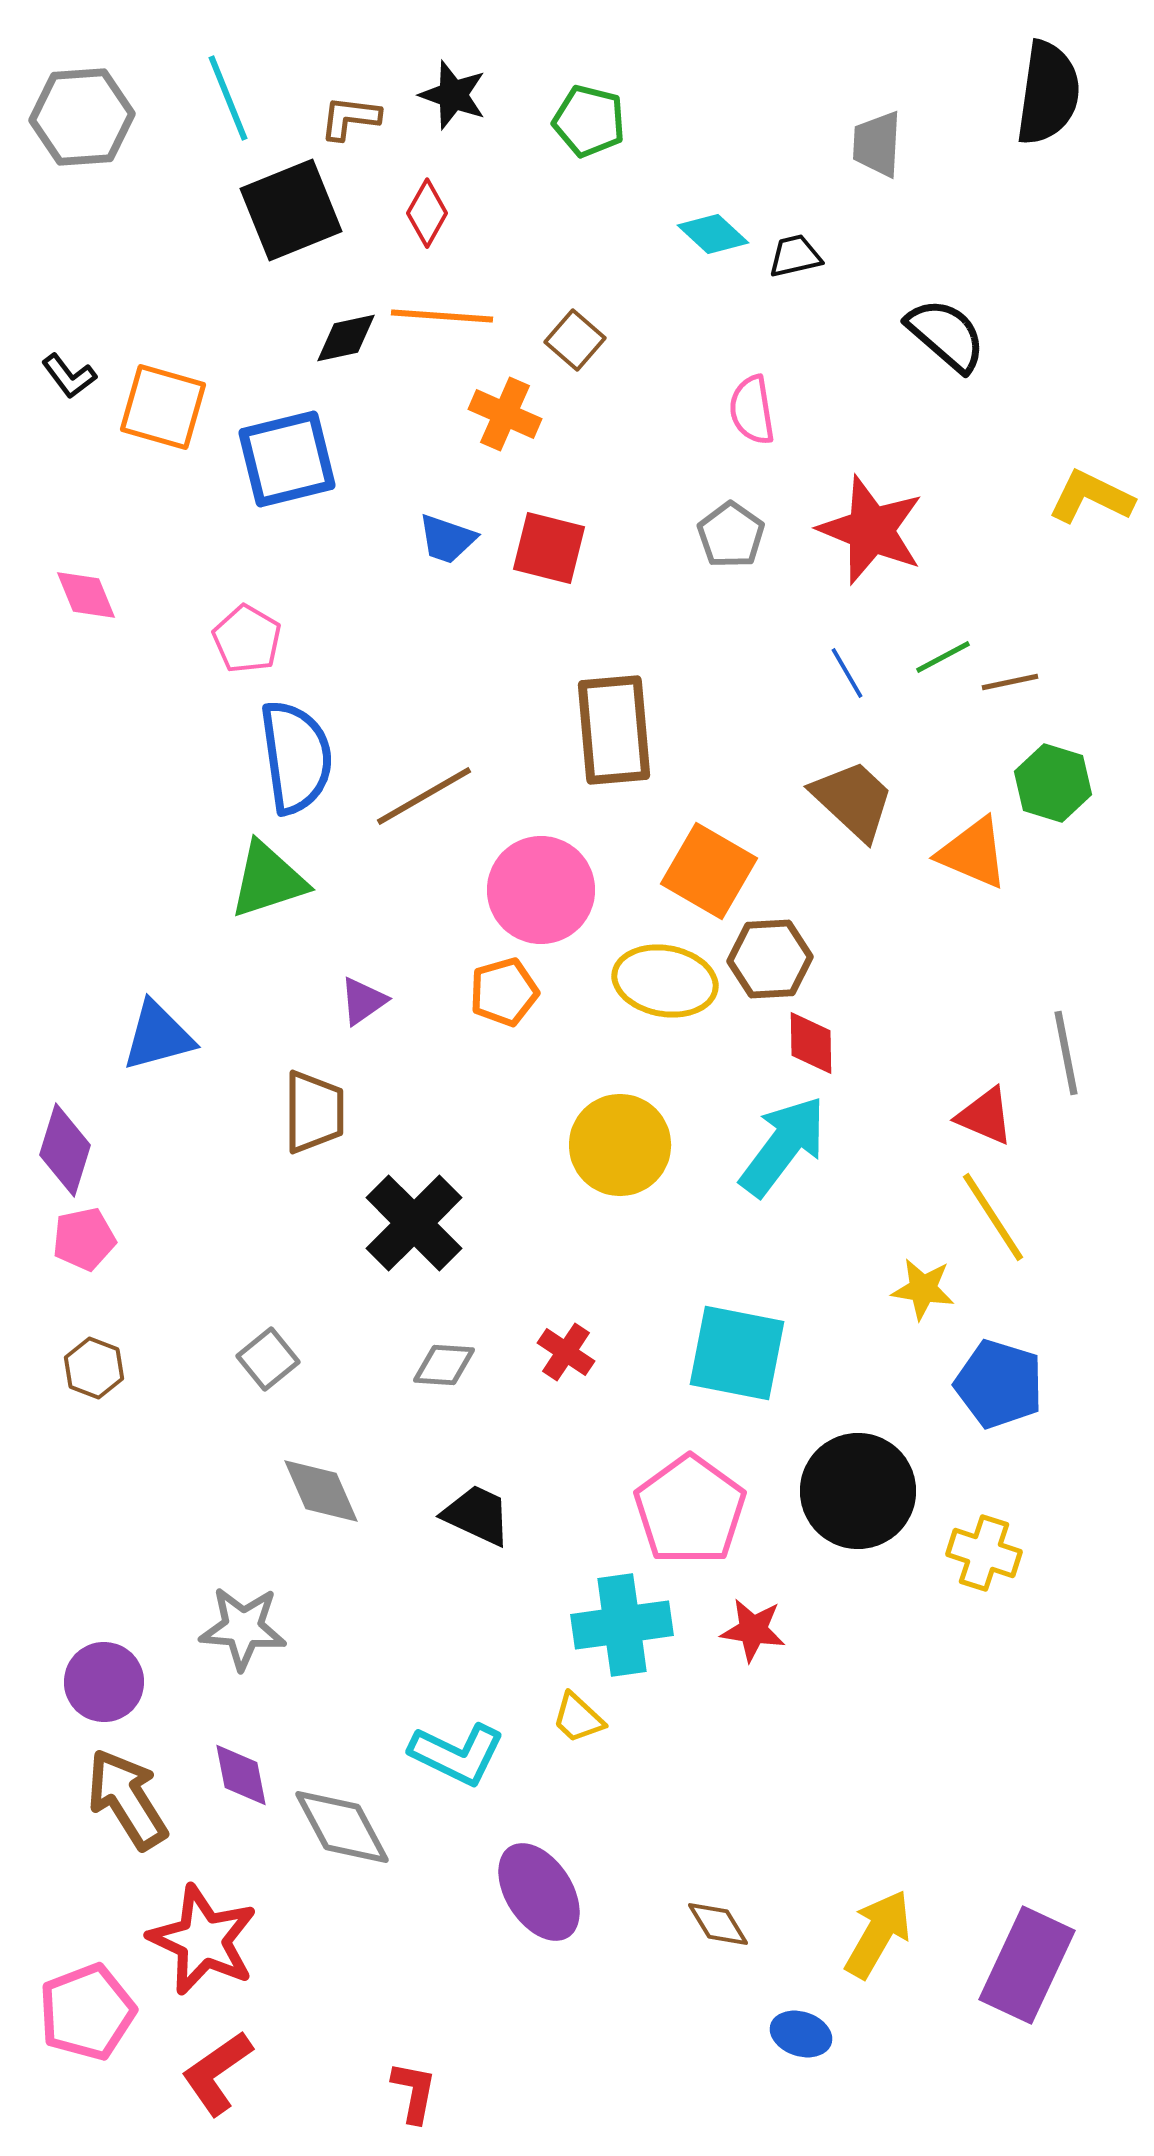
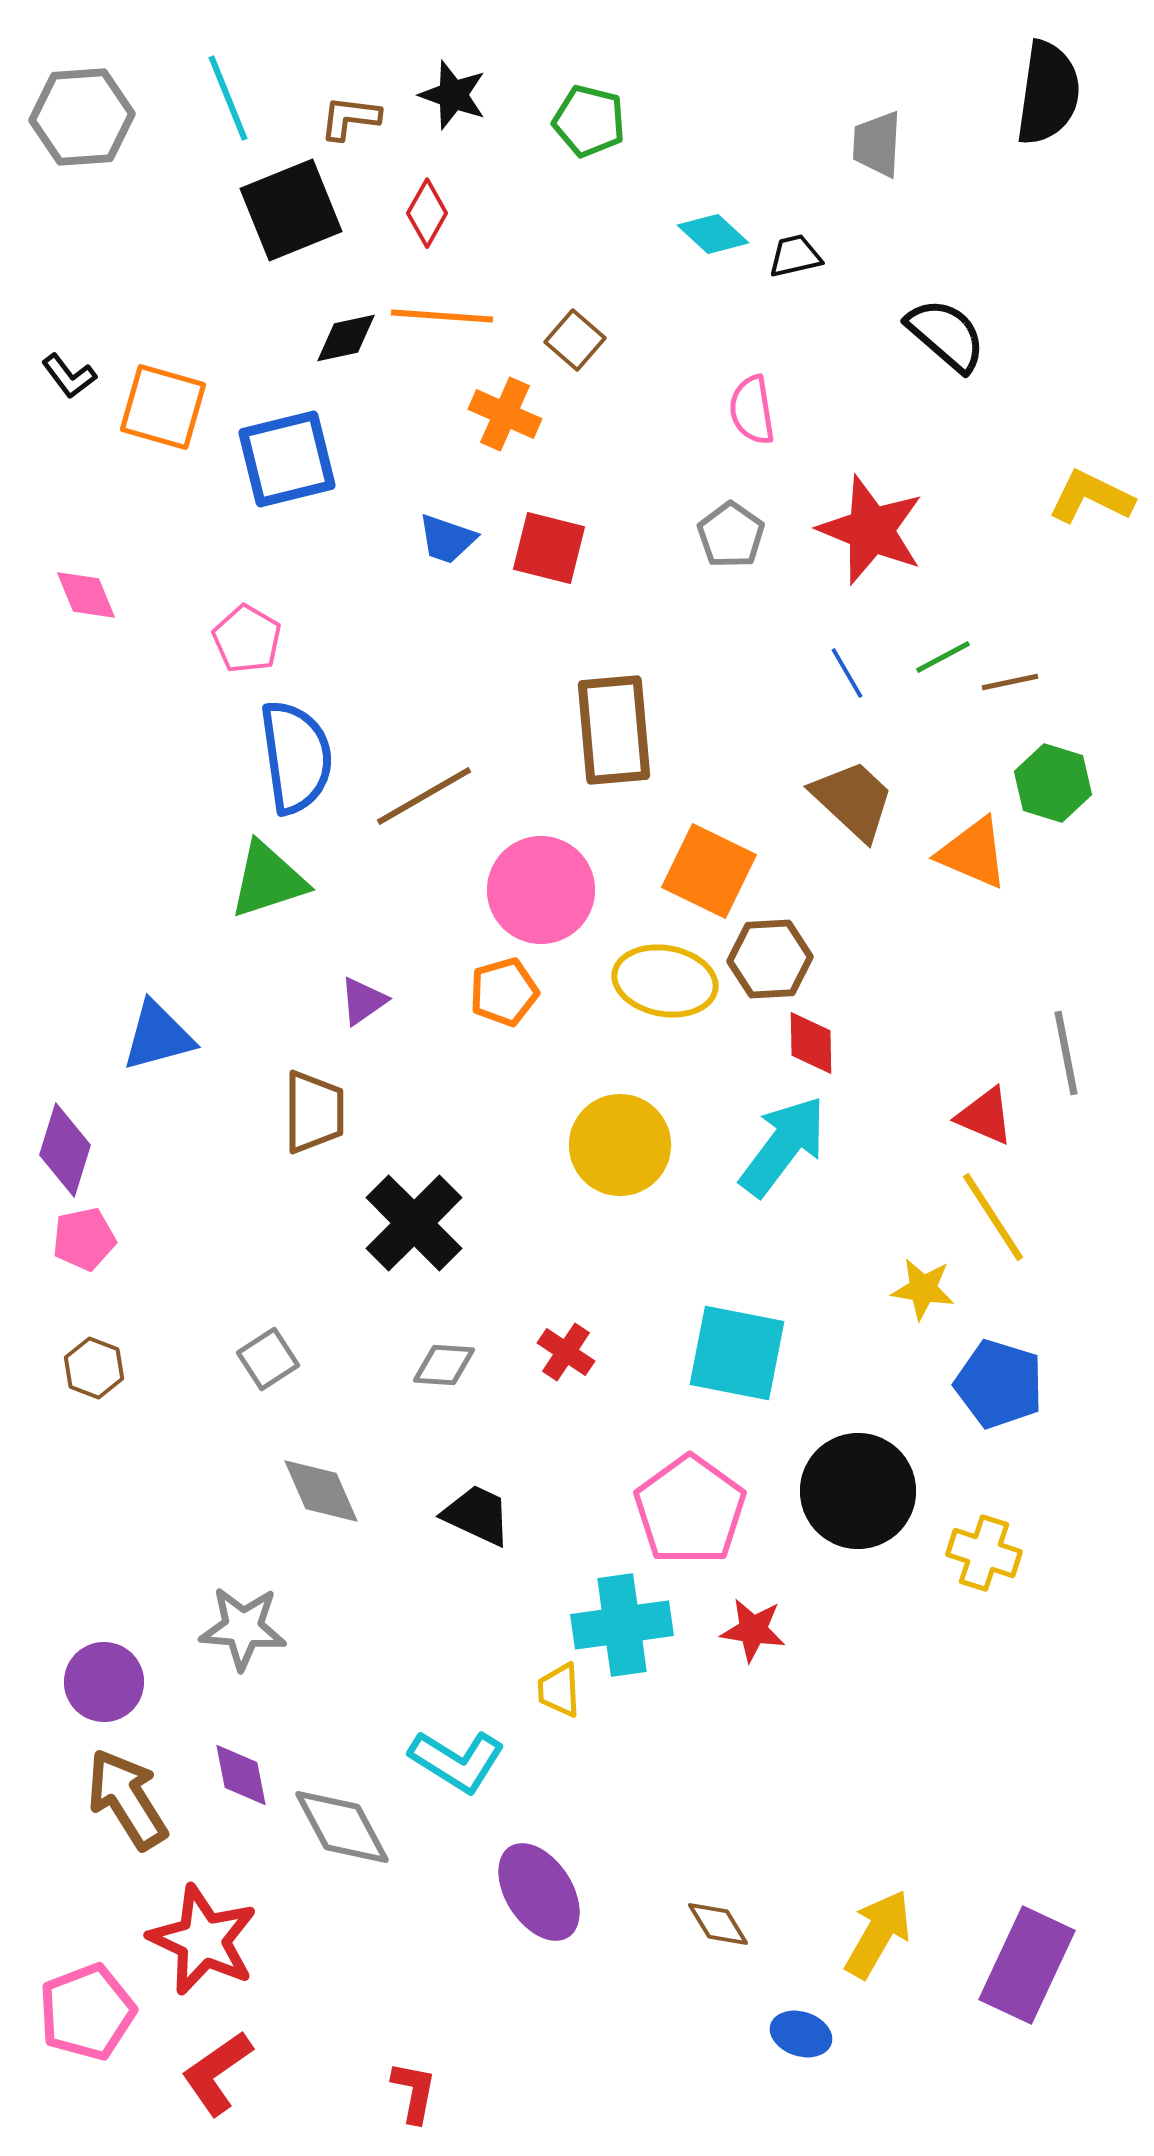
orange square at (709, 871): rotated 4 degrees counterclockwise
gray square at (268, 1359): rotated 6 degrees clockwise
yellow trapezoid at (578, 1718): moved 19 px left, 28 px up; rotated 44 degrees clockwise
cyan L-shape at (457, 1754): moved 7 px down; rotated 6 degrees clockwise
